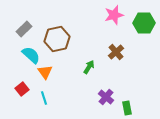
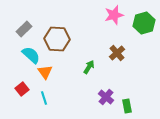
green hexagon: rotated 15 degrees counterclockwise
brown hexagon: rotated 15 degrees clockwise
brown cross: moved 1 px right, 1 px down
green rectangle: moved 2 px up
